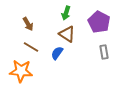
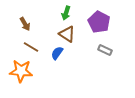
brown arrow: moved 3 px left
gray rectangle: moved 1 px right, 2 px up; rotated 56 degrees counterclockwise
